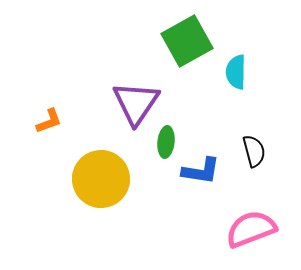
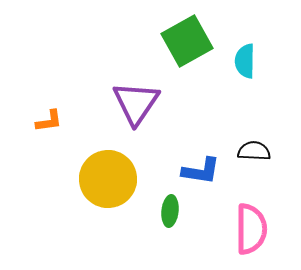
cyan semicircle: moved 9 px right, 11 px up
orange L-shape: rotated 12 degrees clockwise
green ellipse: moved 4 px right, 69 px down
black semicircle: rotated 72 degrees counterclockwise
yellow circle: moved 7 px right
pink semicircle: rotated 111 degrees clockwise
